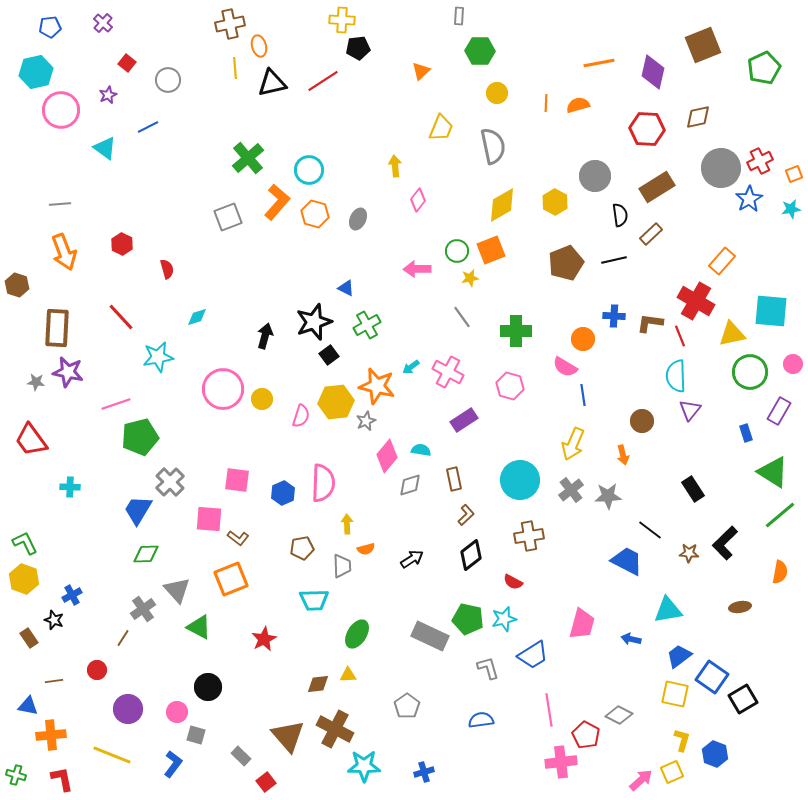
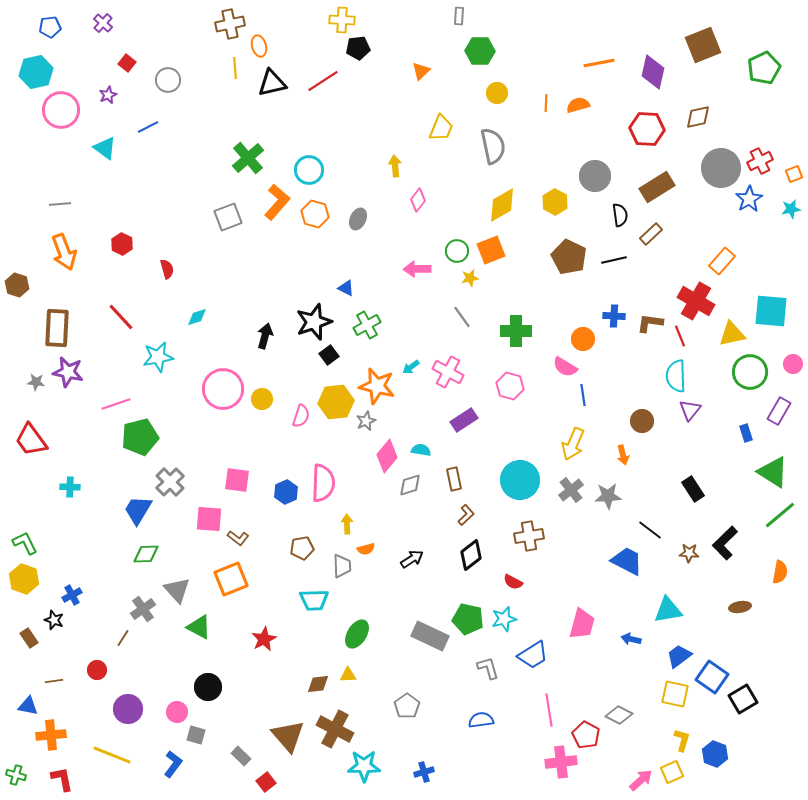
brown pentagon at (566, 263): moved 3 px right, 6 px up; rotated 24 degrees counterclockwise
blue hexagon at (283, 493): moved 3 px right, 1 px up
